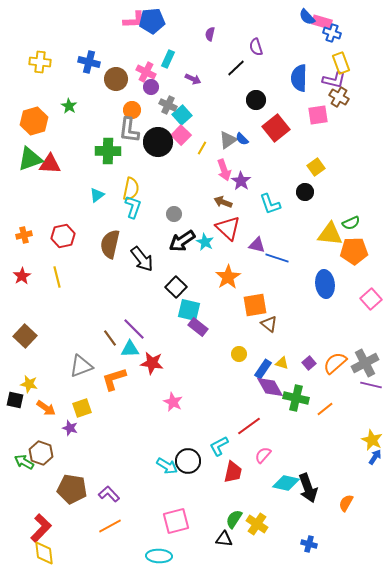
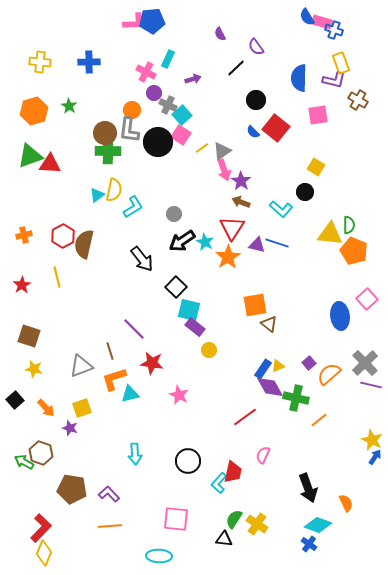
blue semicircle at (307, 17): rotated 12 degrees clockwise
pink L-shape at (134, 20): moved 2 px down
blue cross at (332, 33): moved 2 px right, 3 px up
purple semicircle at (210, 34): moved 10 px right; rotated 40 degrees counterclockwise
purple semicircle at (256, 47): rotated 18 degrees counterclockwise
blue cross at (89, 62): rotated 15 degrees counterclockwise
brown circle at (116, 79): moved 11 px left, 54 px down
purple arrow at (193, 79): rotated 42 degrees counterclockwise
purple circle at (151, 87): moved 3 px right, 6 px down
brown cross at (339, 97): moved 19 px right, 3 px down
orange hexagon at (34, 121): moved 10 px up
red square at (276, 128): rotated 12 degrees counterclockwise
pink square at (181, 135): rotated 12 degrees counterclockwise
blue semicircle at (242, 139): moved 11 px right, 7 px up
gray triangle at (228, 140): moved 6 px left, 11 px down
yellow line at (202, 148): rotated 24 degrees clockwise
green triangle at (30, 159): moved 3 px up
yellow square at (316, 167): rotated 24 degrees counterclockwise
yellow semicircle at (131, 189): moved 17 px left, 1 px down
brown arrow at (223, 202): moved 18 px right
cyan L-shape at (270, 204): moved 11 px right, 5 px down; rotated 30 degrees counterclockwise
cyan L-shape at (133, 207): rotated 40 degrees clockwise
green semicircle at (351, 223): moved 2 px left, 2 px down; rotated 66 degrees counterclockwise
red triangle at (228, 228): moved 4 px right; rotated 20 degrees clockwise
red hexagon at (63, 236): rotated 15 degrees counterclockwise
brown semicircle at (110, 244): moved 26 px left
orange pentagon at (354, 251): rotated 24 degrees clockwise
blue line at (277, 258): moved 15 px up
red star at (22, 276): moved 9 px down
orange star at (228, 277): moved 20 px up
blue ellipse at (325, 284): moved 15 px right, 32 px down
pink square at (371, 299): moved 4 px left
purple rectangle at (198, 327): moved 3 px left
brown square at (25, 336): moved 4 px right; rotated 25 degrees counterclockwise
brown line at (110, 338): moved 13 px down; rotated 18 degrees clockwise
cyan triangle at (130, 349): moved 45 px down; rotated 12 degrees counterclockwise
yellow circle at (239, 354): moved 30 px left, 4 px up
yellow triangle at (282, 363): moved 4 px left, 3 px down; rotated 40 degrees counterclockwise
orange semicircle at (335, 363): moved 6 px left, 11 px down
gray cross at (365, 363): rotated 16 degrees counterclockwise
yellow star at (29, 384): moved 5 px right, 15 px up
black square at (15, 400): rotated 36 degrees clockwise
pink star at (173, 402): moved 6 px right, 7 px up
orange arrow at (46, 408): rotated 12 degrees clockwise
orange line at (325, 409): moved 6 px left, 11 px down
red line at (249, 426): moved 4 px left, 9 px up
cyan L-shape at (219, 446): moved 37 px down; rotated 20 degrees counterclockwise
pink semicircle at (263, 455): rotated 18 degrees counterclockwise
cyan arrow at (167, 466): moved 32 px left, 12 px up; rotated 55 degrees clockwise
cyan diamond at (286, 483): moved 32 px right, 42 px down; rotated 8 degrees clockwise
orange semicircle at (346, 503): rotated 126 degrees clockwise
pink square at (176, 521): moved 2 px up; rotated 20 degrees clockwise
orange line at (110, 526): rotated 25 degrees clockwise
blue cross at (309, 544): rotated 21 degrees clockwise
yellow diamond at (44, 553): rotated 30 degrees clockwise
